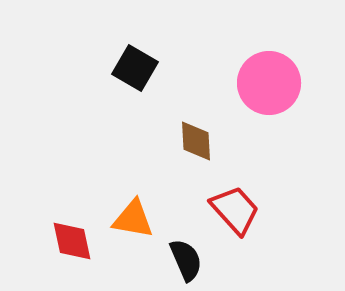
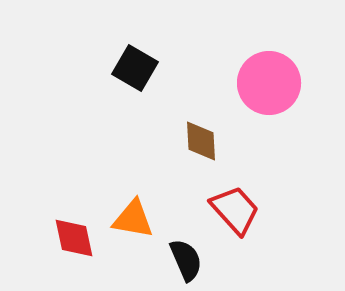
brown diamond: moved 5 px right
red diamond: moved 2 px right, 3 px up
